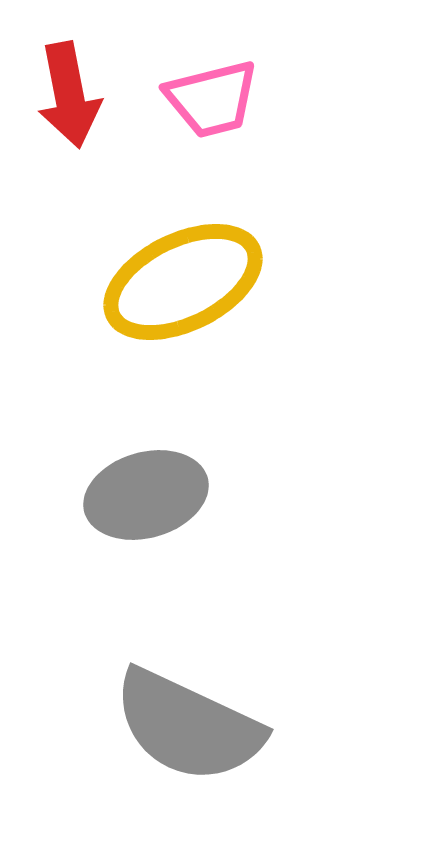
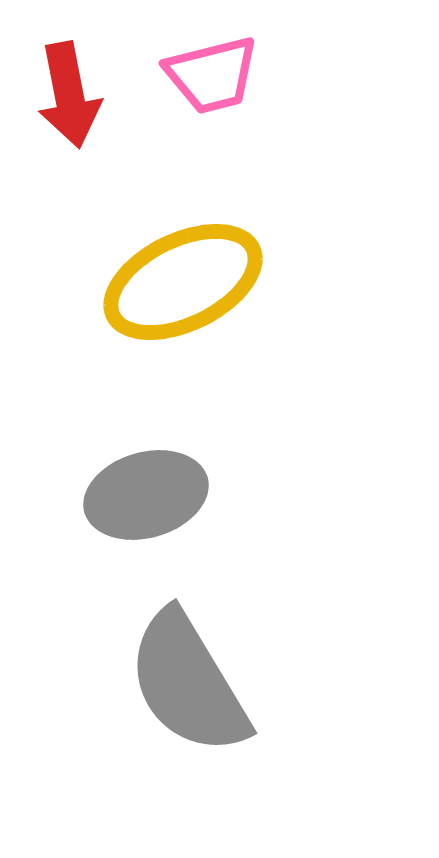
pink trapezoid: moved 24 px up
gray semicircle: moved 43 px up; rotated 34 degrees clockwise
